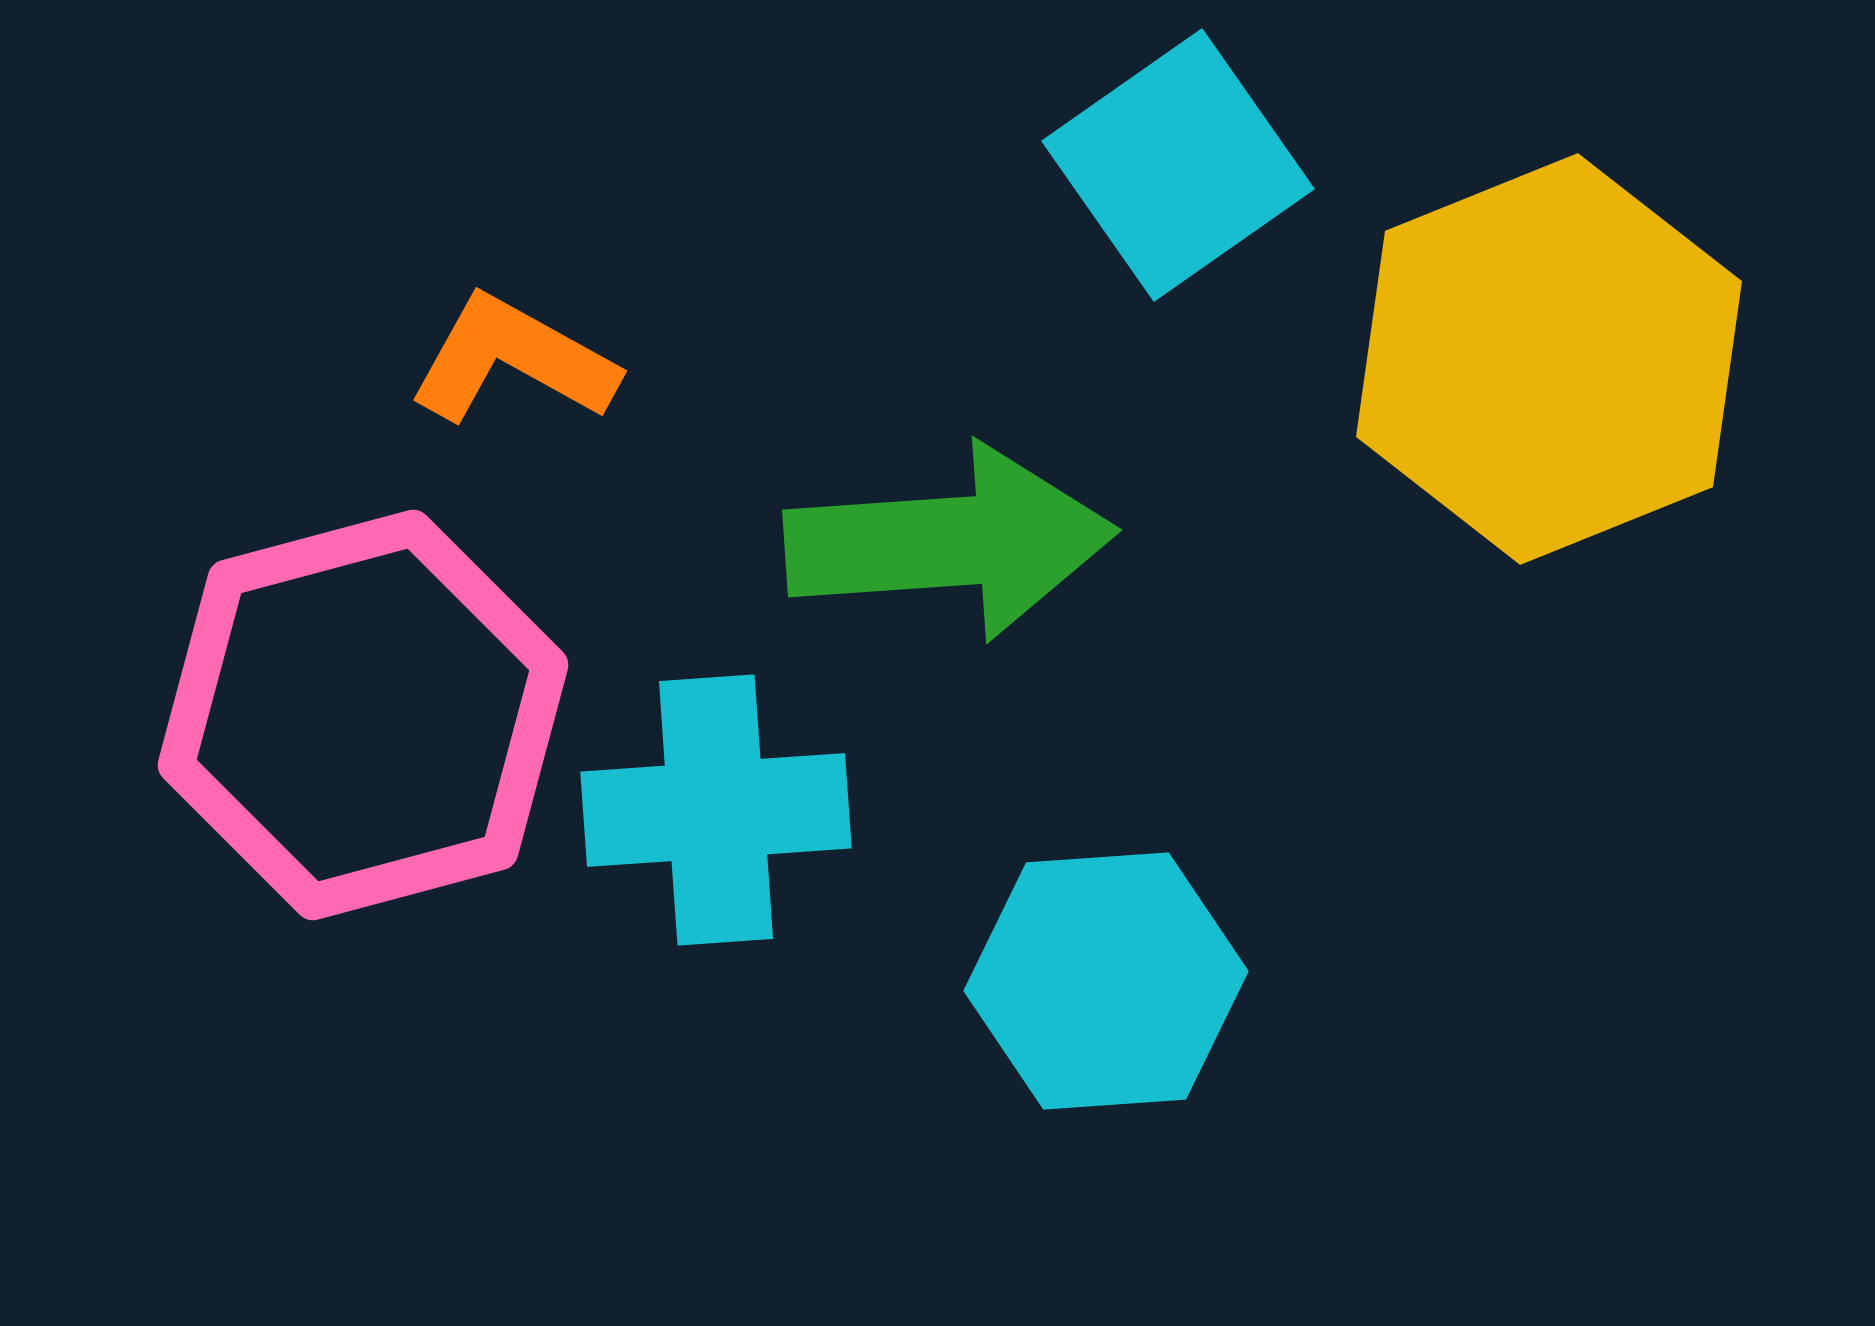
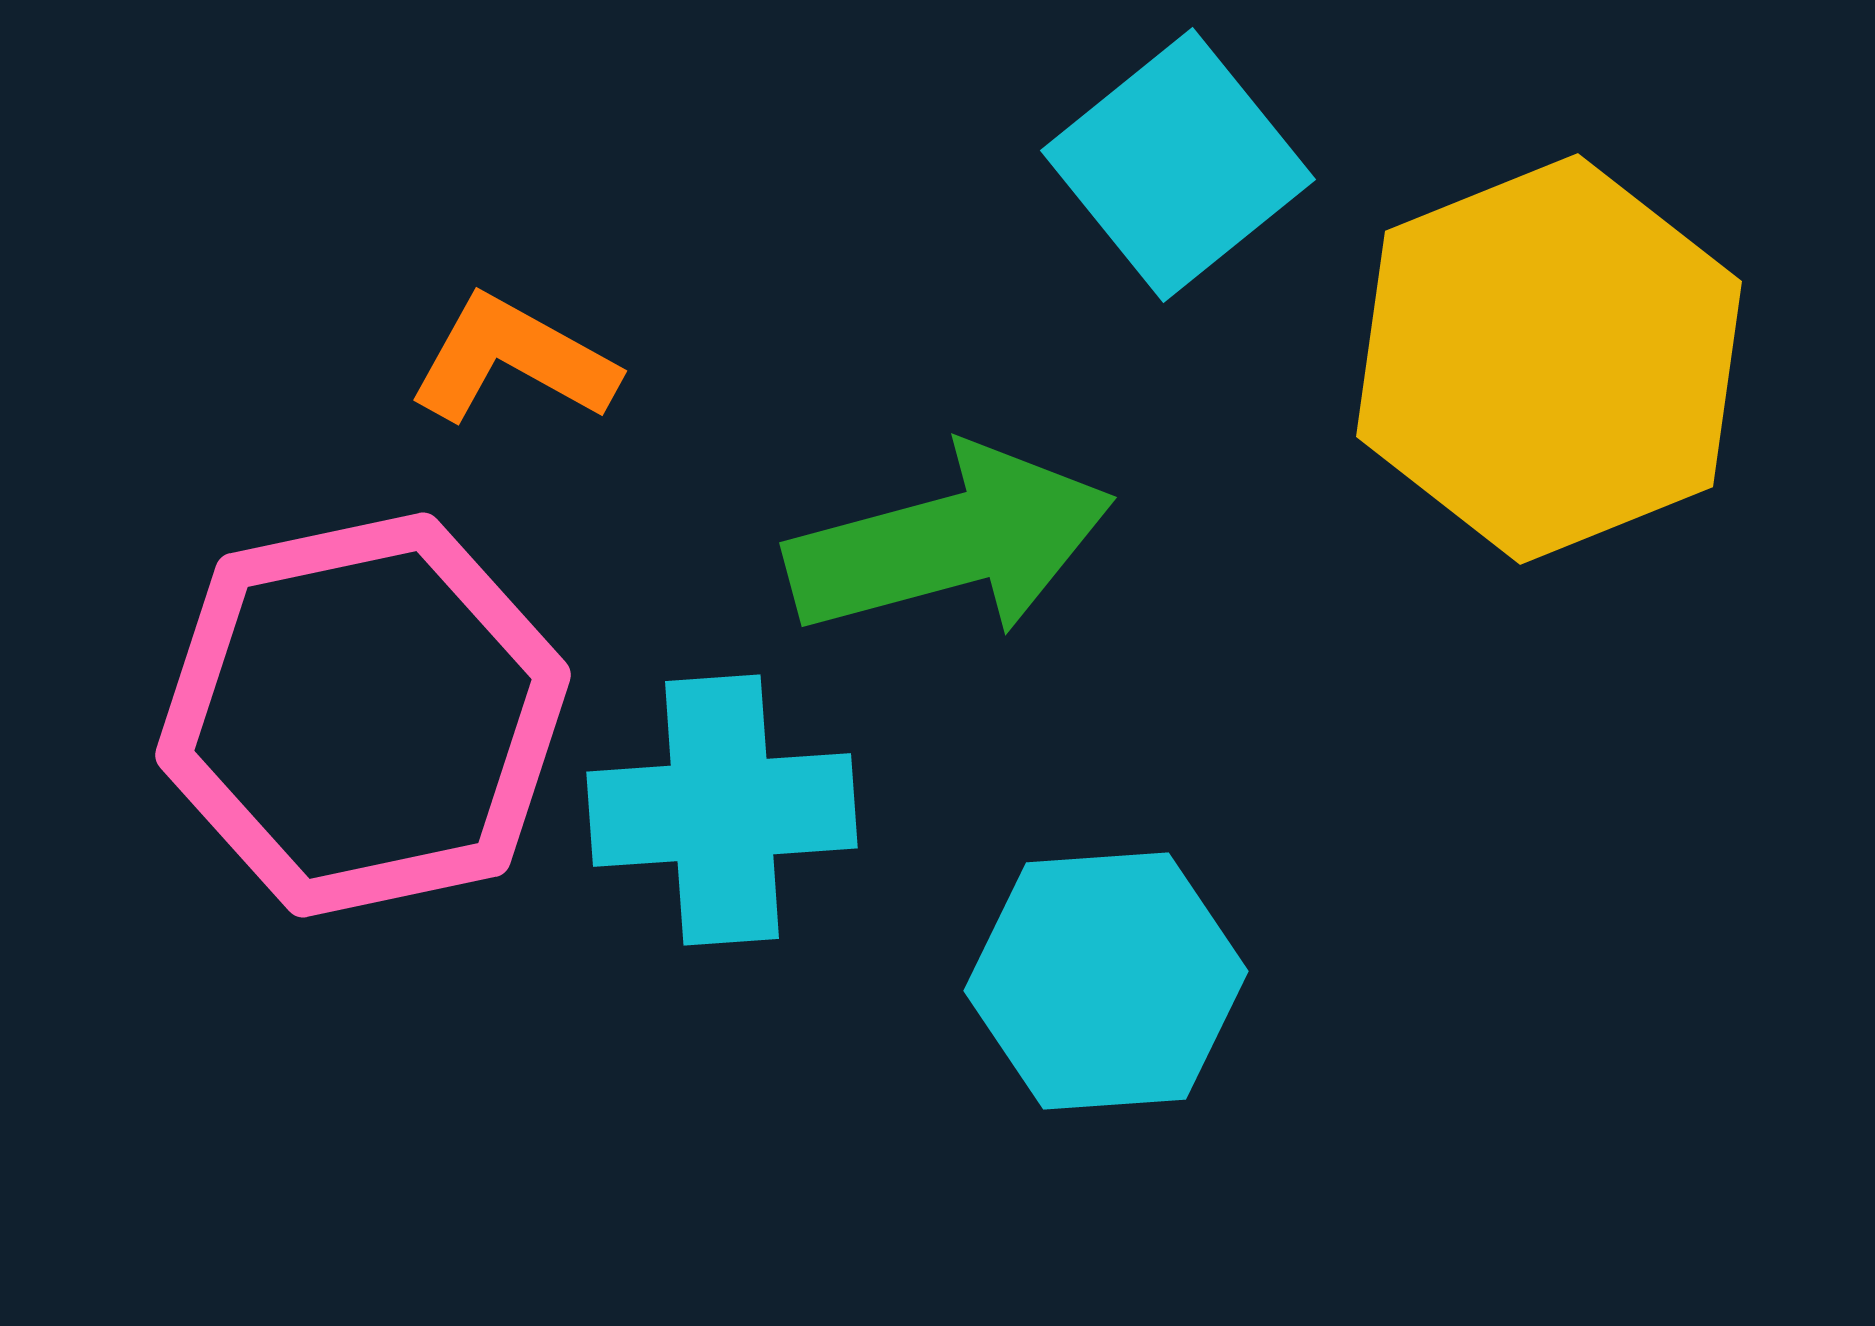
cyan square: rotated 4 degrees counterclockwise
green arrow: rotated 11 degrees counterclockwise
pink hexagon: rotated 3 degrees clockwise
cyan cross: moved 6 px right
